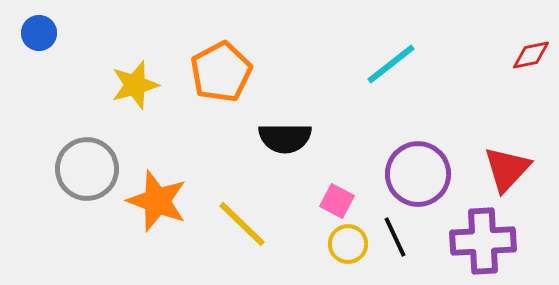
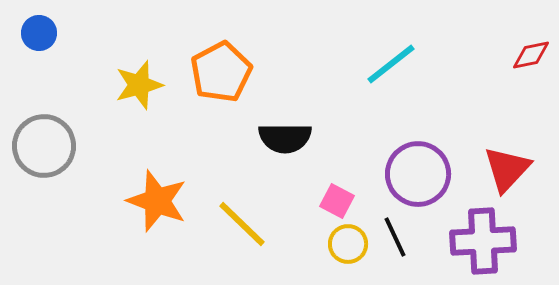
yellow star: moved 4 px right
gray circle: moved 43 px left, 23 px up
